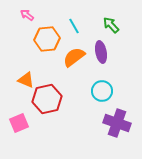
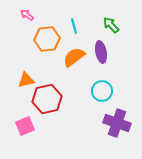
cyan line: rotated 14 degrees clockwise
orange triangle: rotated 36 degrees counterclockwise
pink square: moved 6 px right, 3 px down
